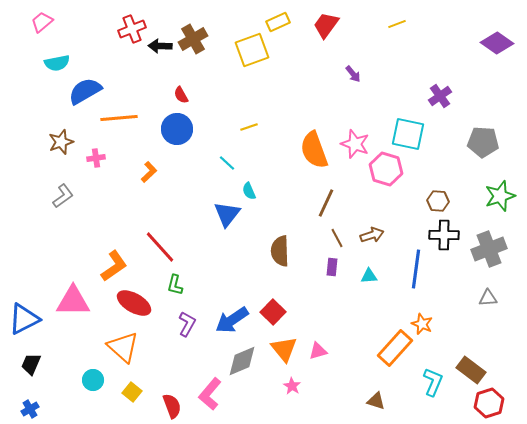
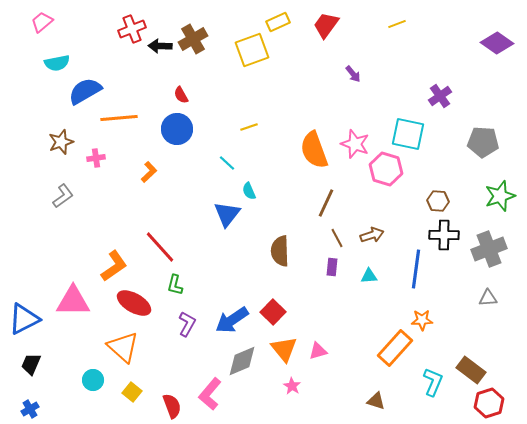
orange star at (422, 324): moved 4 px up; rotated 25 degrees counterclockwise
